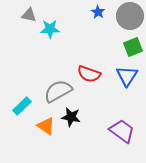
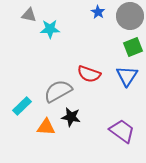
orange triangle: moved 1 px down; rotated 30 degrees counterclockwise
